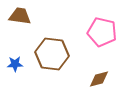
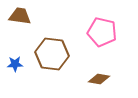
brown diamond: rotated 25 degrees clockwise
